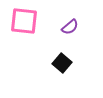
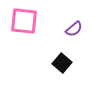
purple semicircle: moved 4 px right, 2 px down
